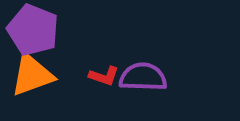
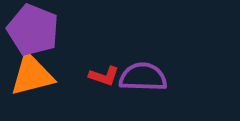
orange triangle: rotated 6 degrees clockwise
